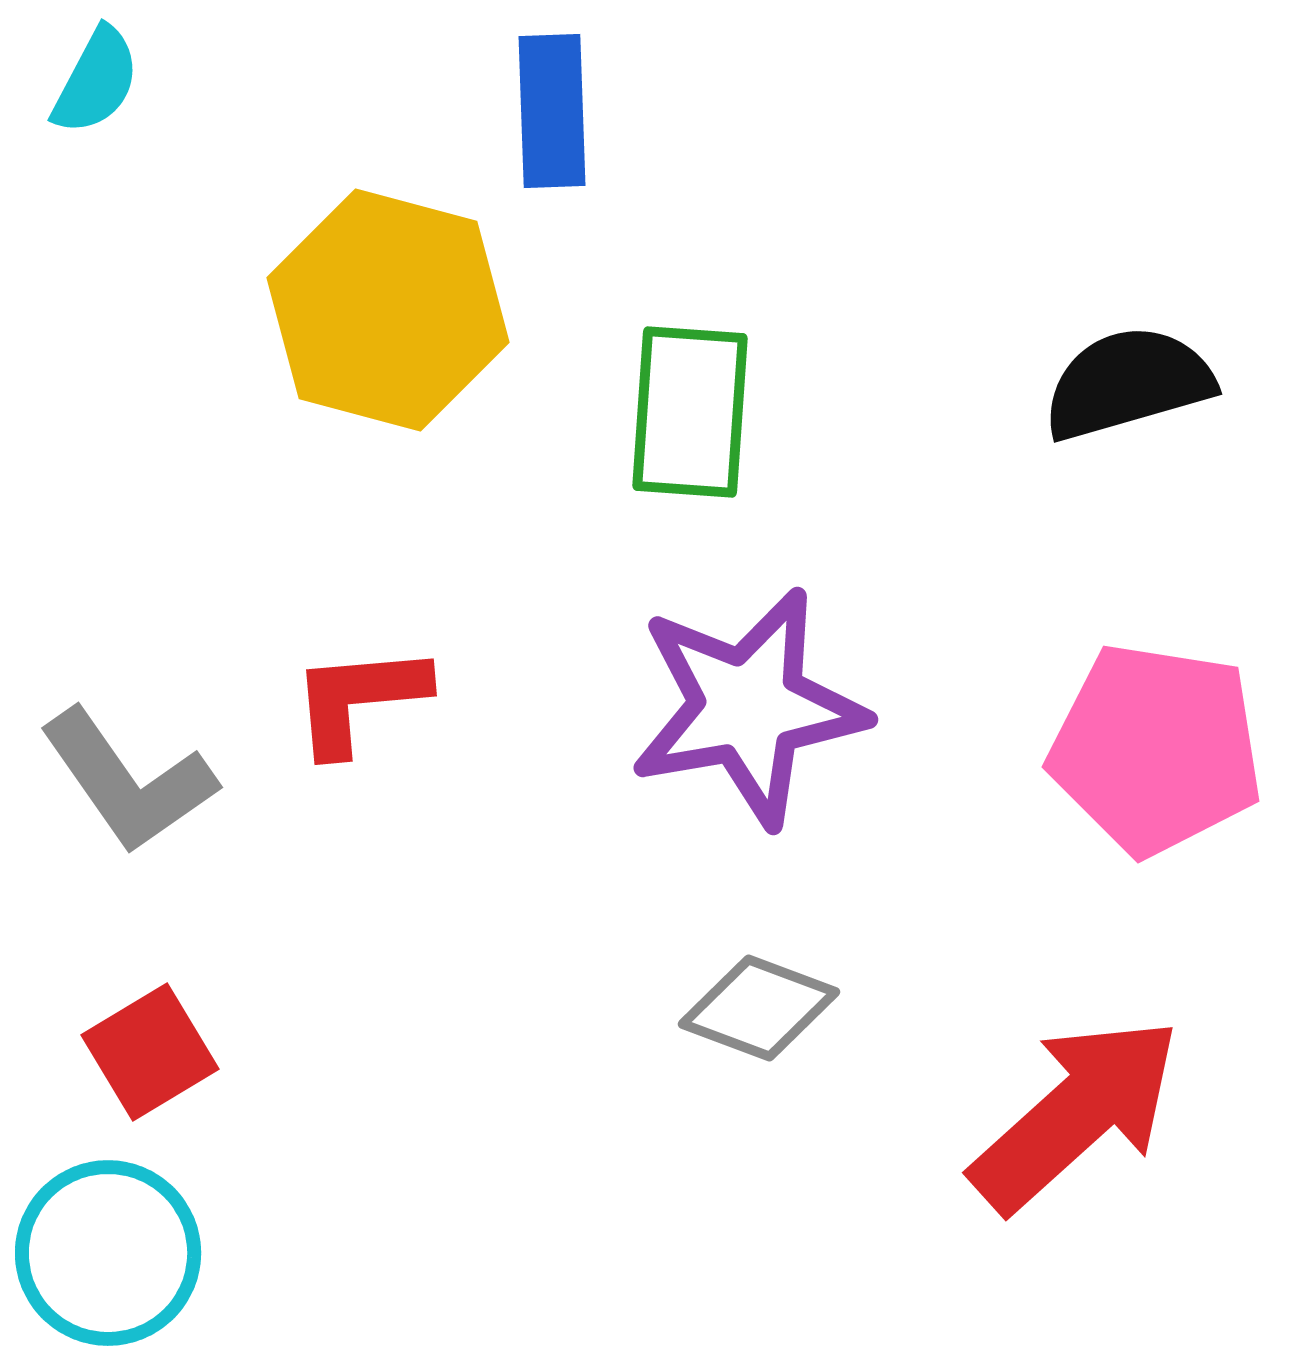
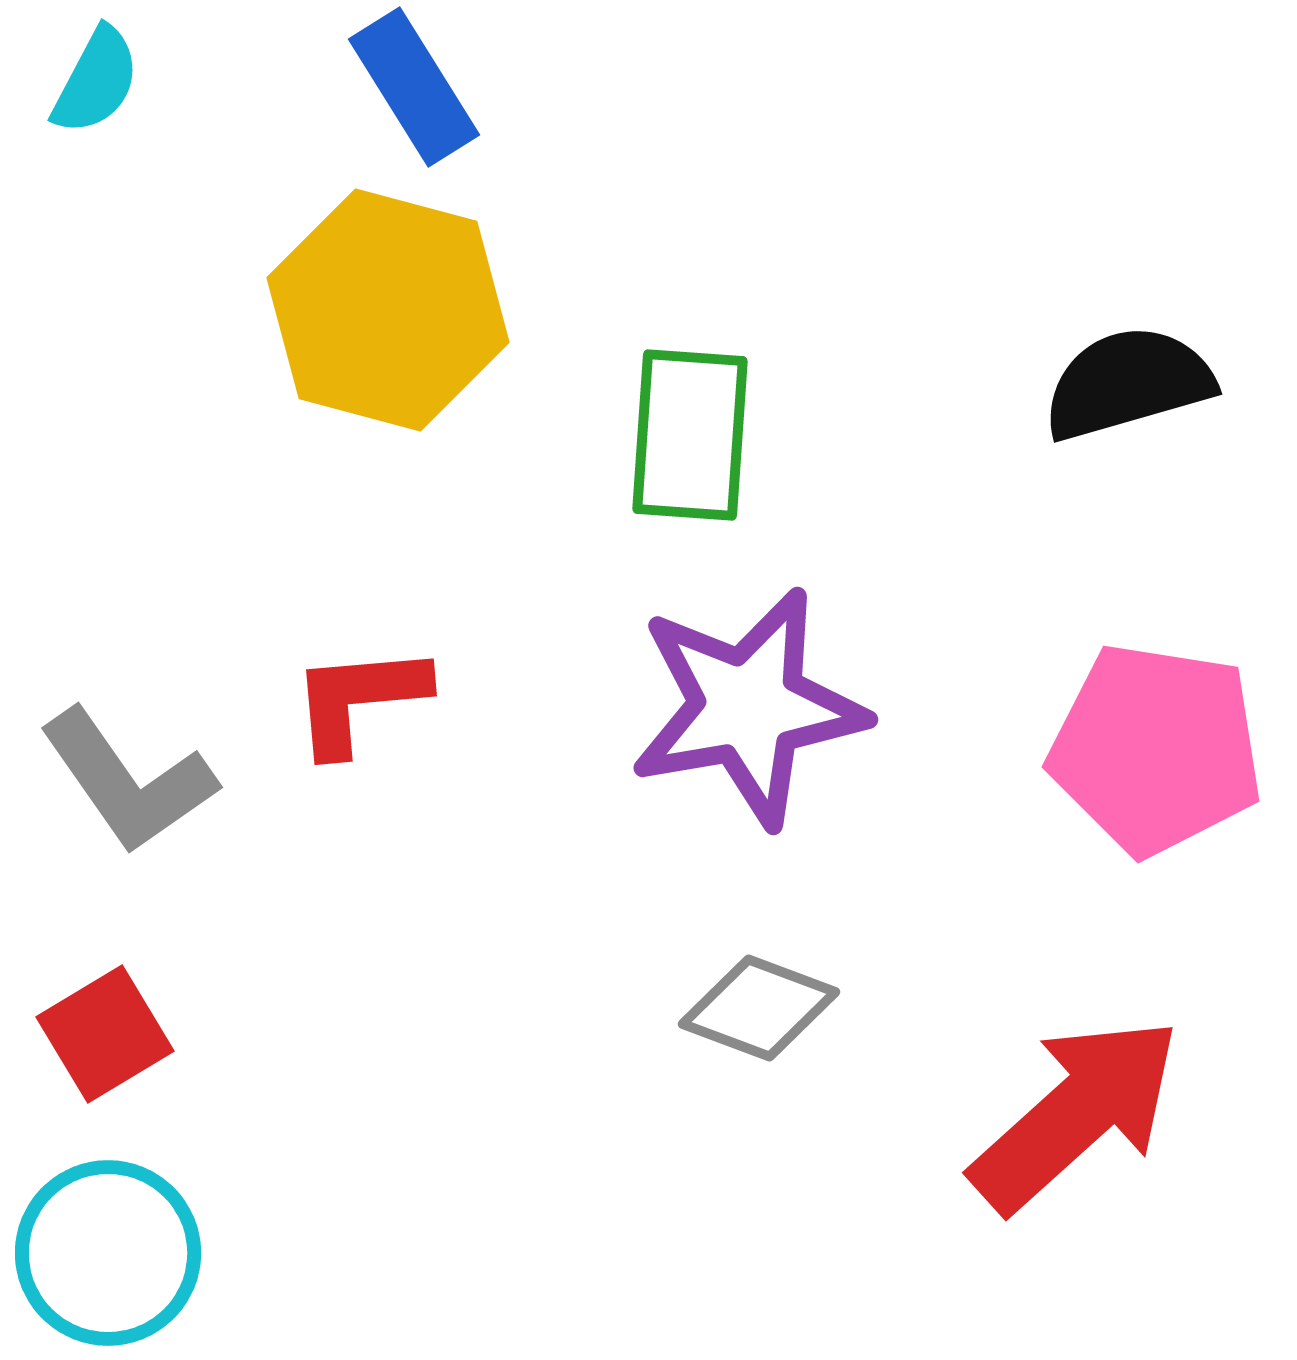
blue rectangle: moved 138 px left, 24 px up; rotated 30 degrees counterclockwise
green rectangle: moved 23 px down
red square: moved 45 px left, 18 px up
